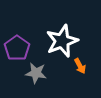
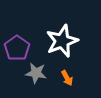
orange arrow: moved 13 px left, 12 px down
